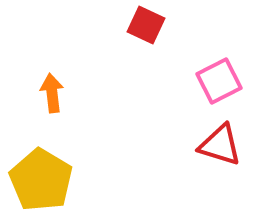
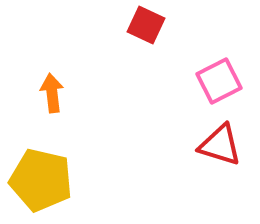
yellow pentagon: rotated 18 degrees counterclockwise
